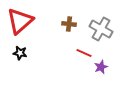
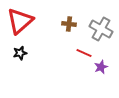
black star: rotated 24 degrees counterclockwise
